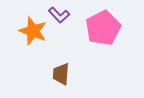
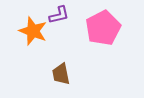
purple L-shape: rotated 60 degrees counterclockwise
brown trapezoid: rotated 15 degrees counterclockwise
